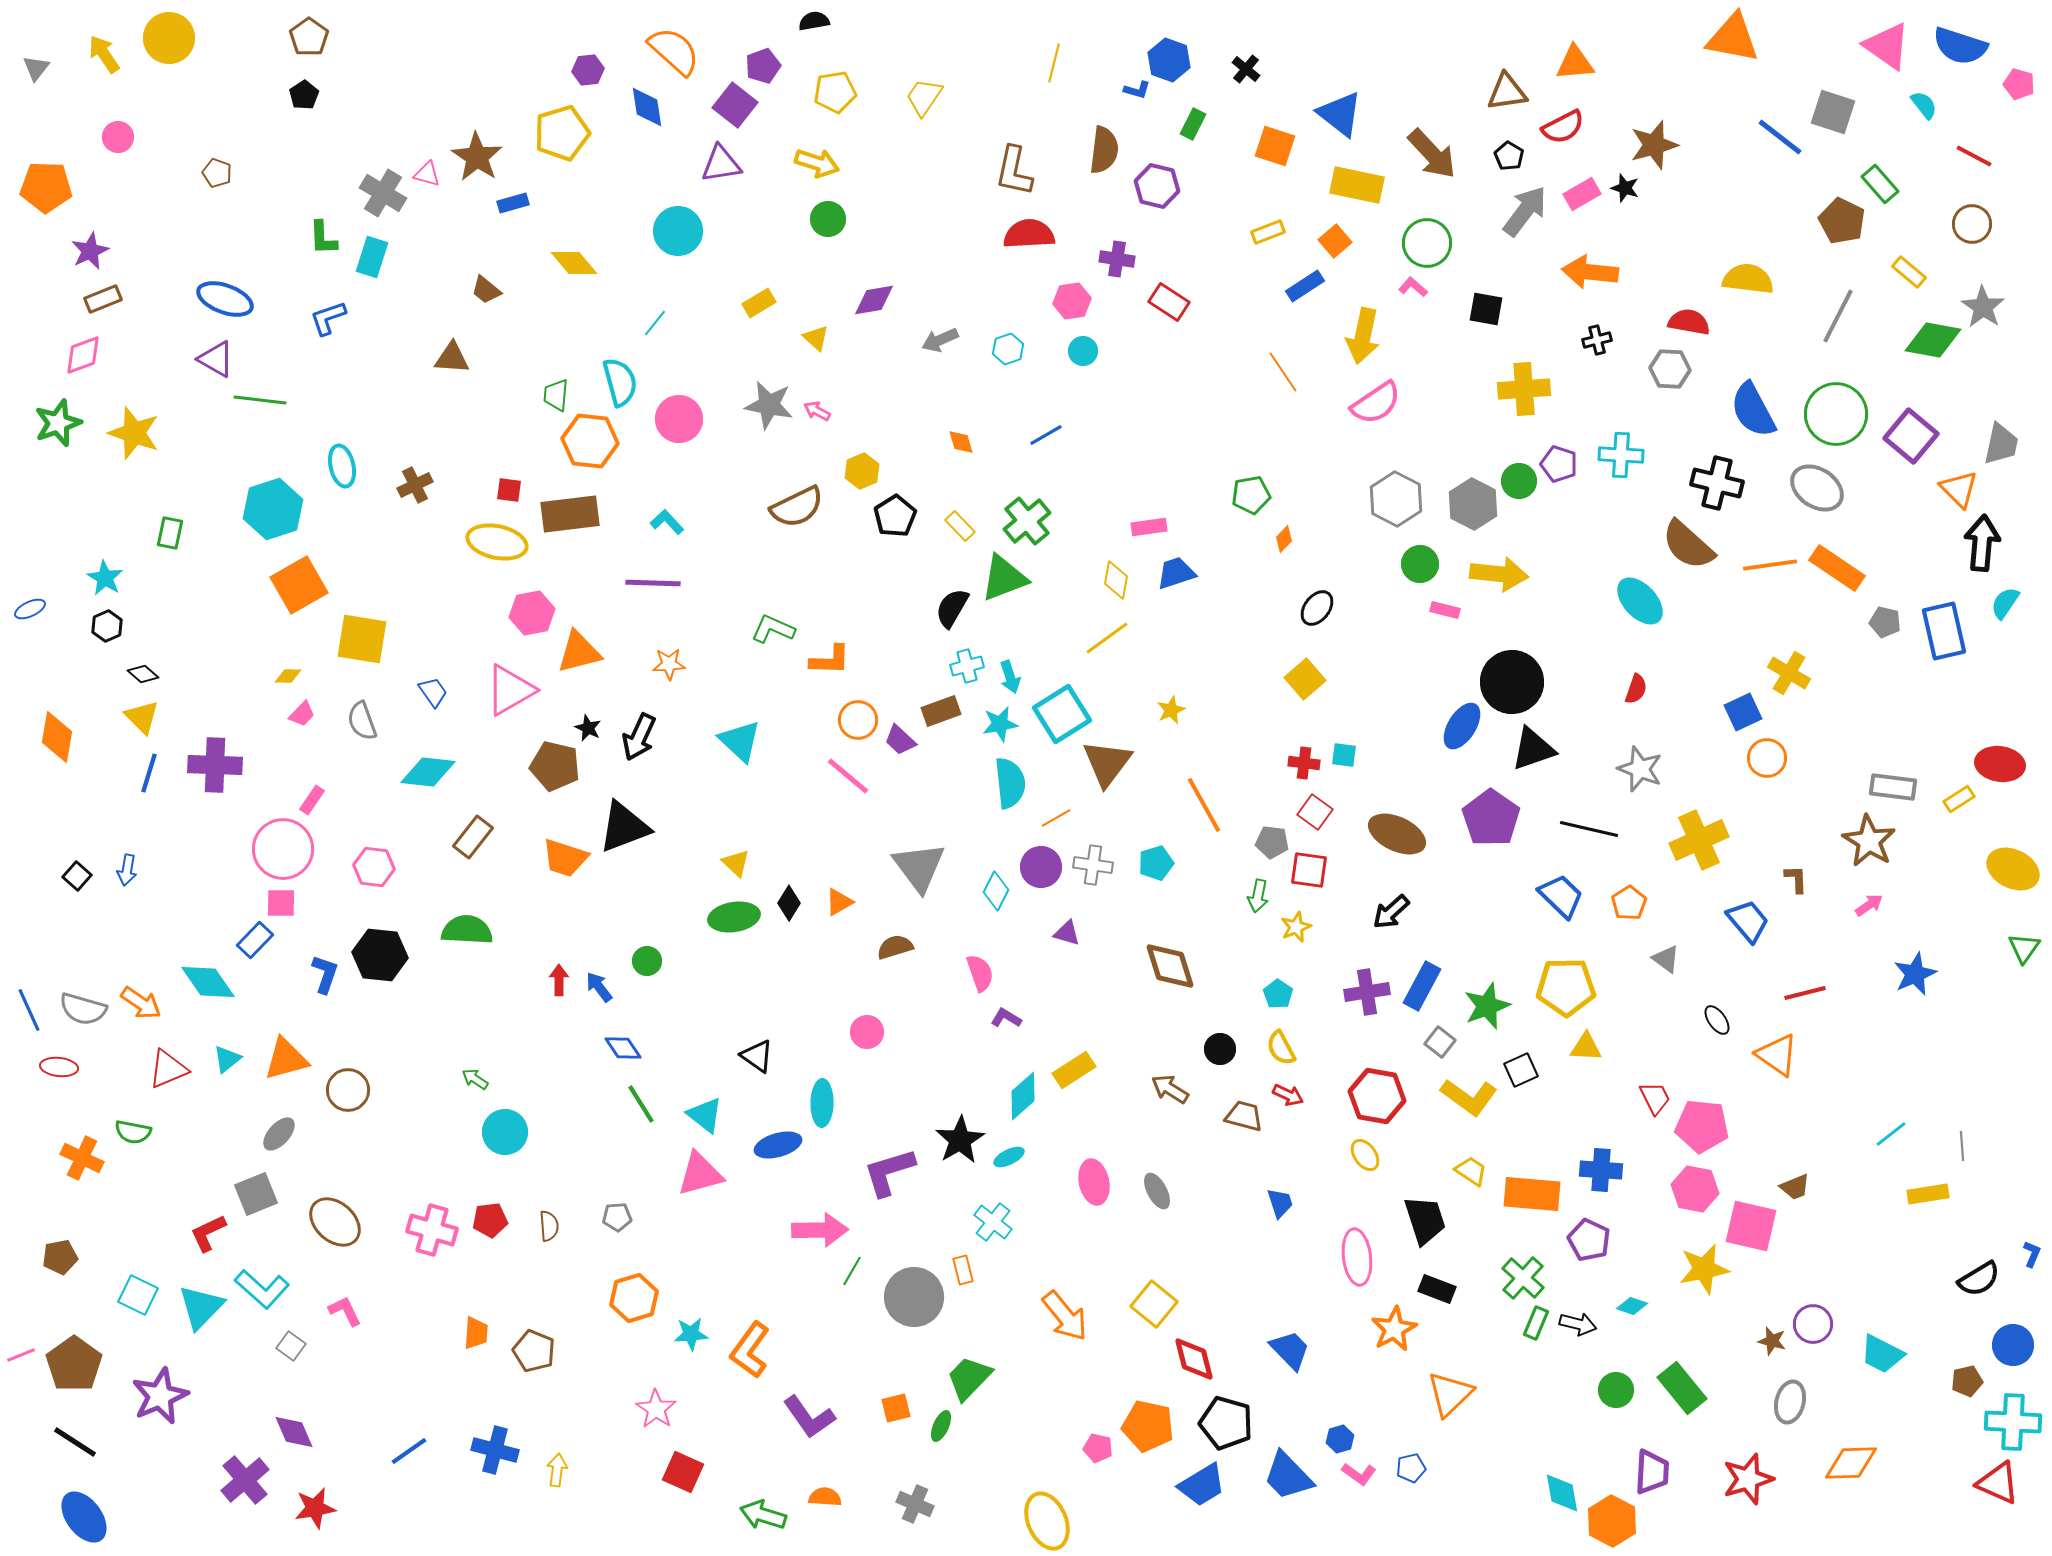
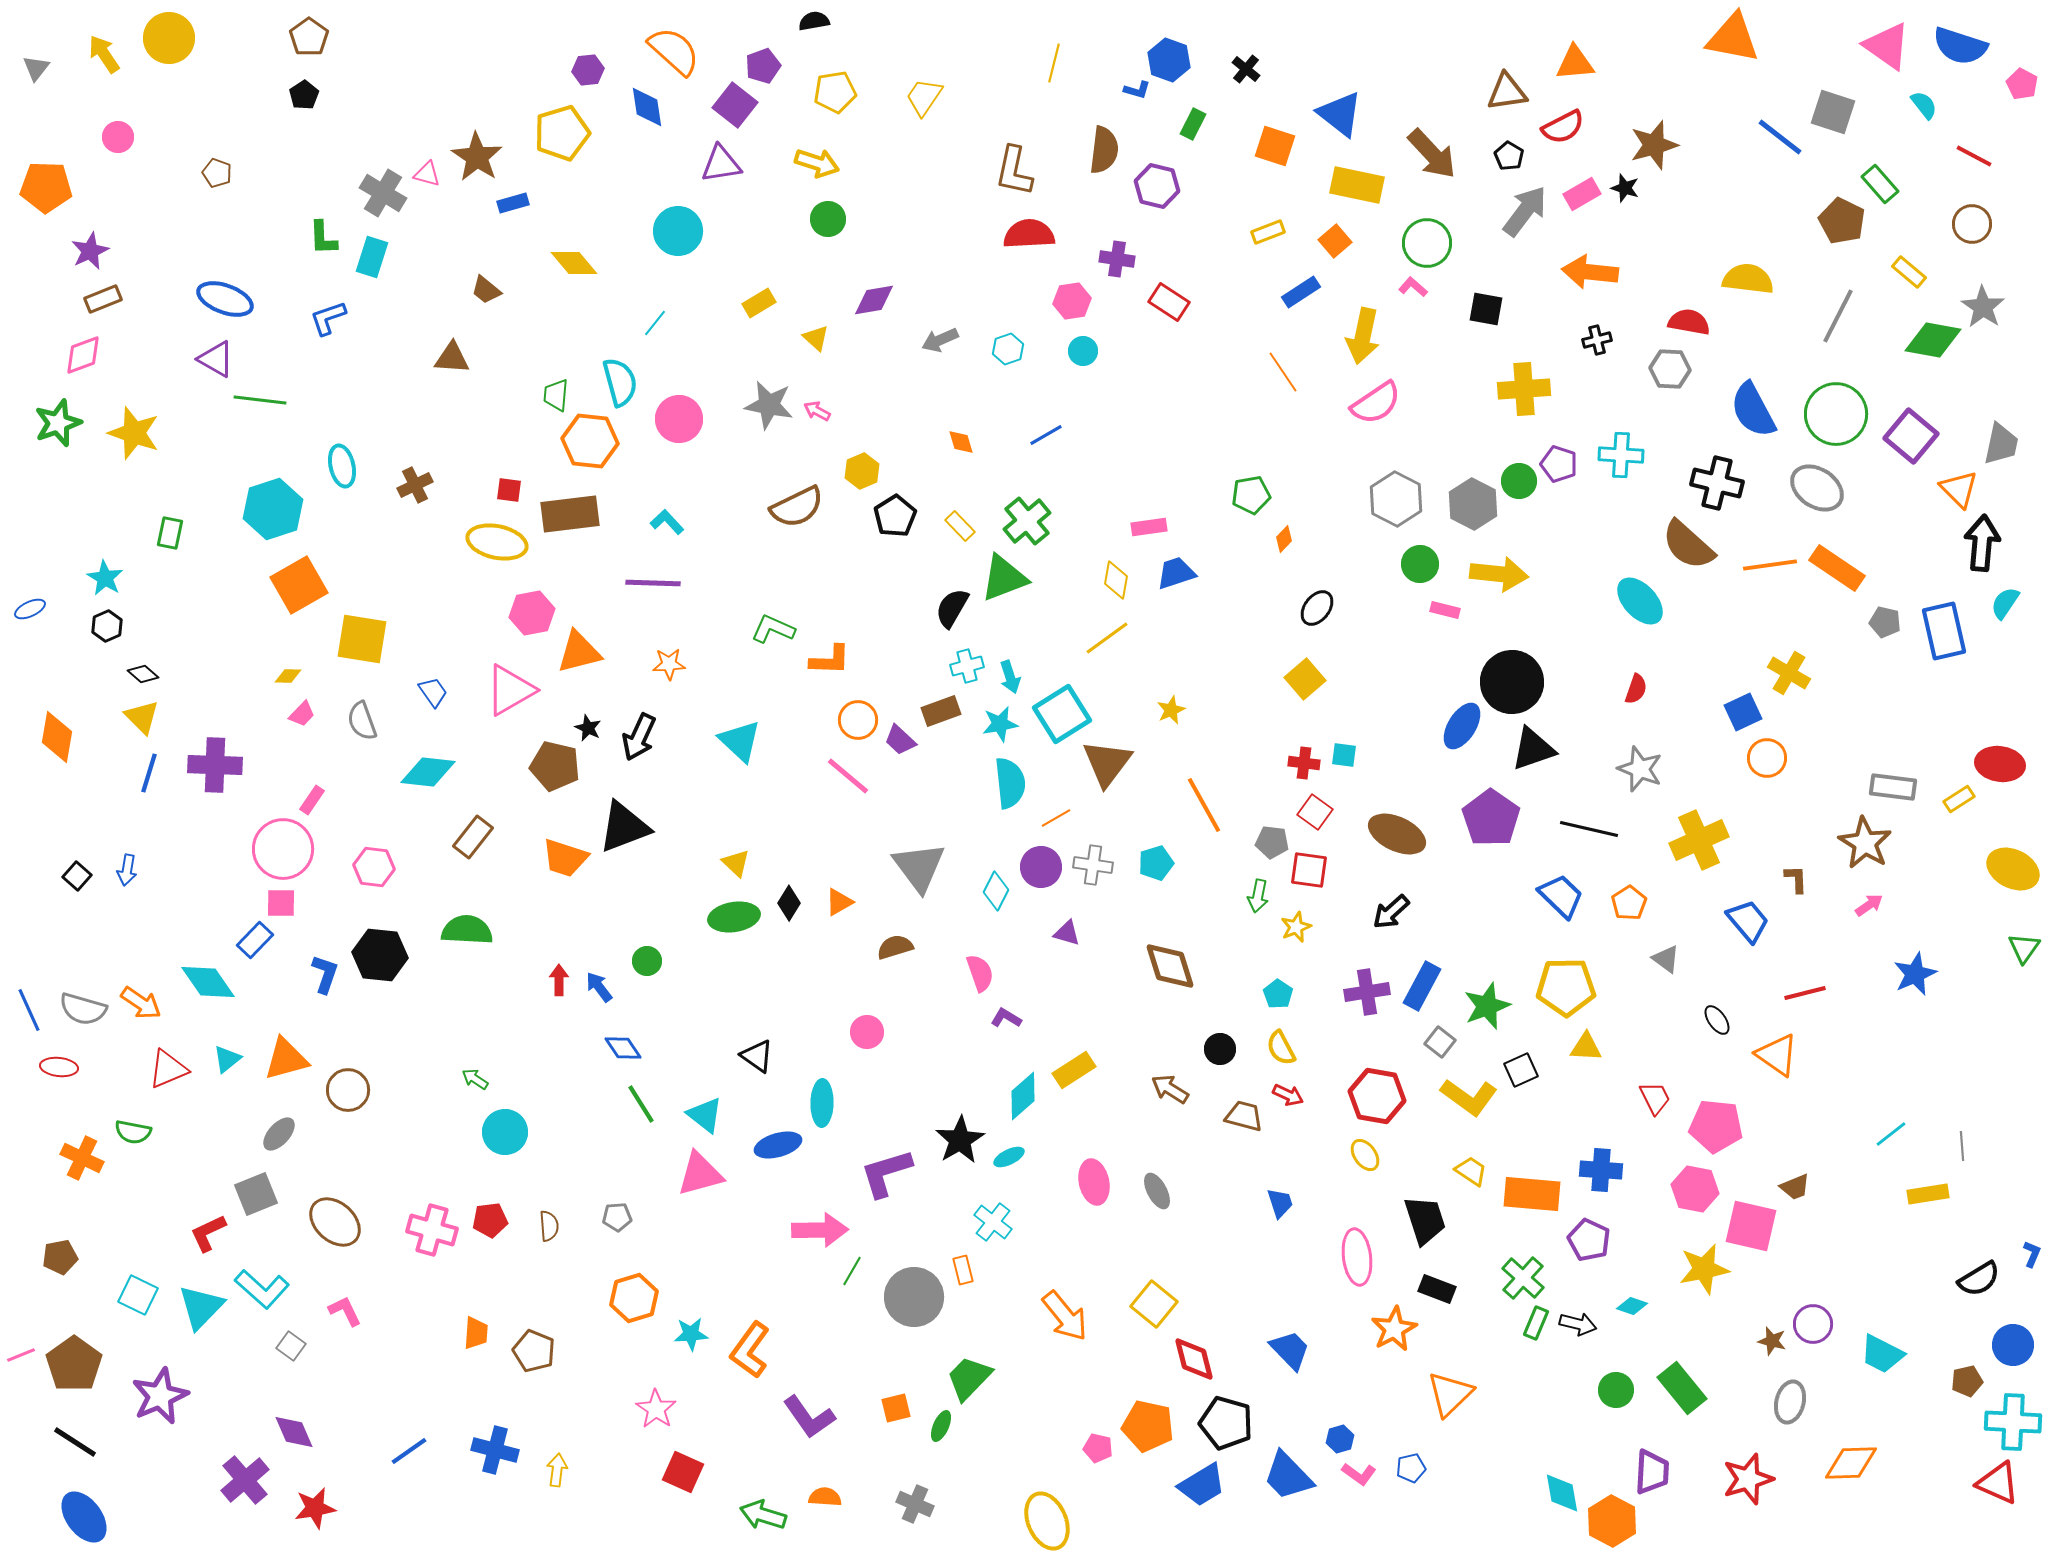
pink pentagon at (2019, 84): moved 3 px right; rotated 12 degrees clockwise
blue rectangle at (1305, 286): moved 4 px left, 6 px down
brown star at (1869, 841): moved 4 px left, 2 px down
pink pentagon at (1702, 1126): moved 14 px right
purple L-shape at (889, 1172): moved 3 px left, 1 px down
